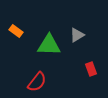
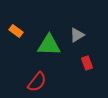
red rectangle: moved 4 px left, 6 px up
